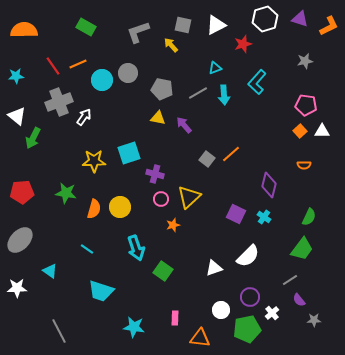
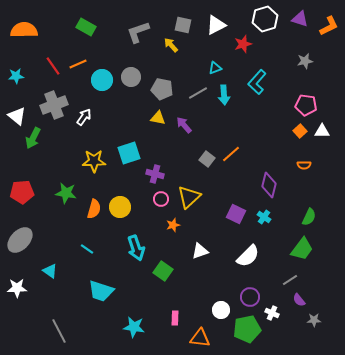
gray circle at (128, 73): moved 3 px right, 4 px down
gray cross at (59, 102): moved 5 px left, 3 px down
white triangle at (214, 268): moved 14 px left, 17 px up
white cross at (272, 313): rotated 24 degrees counterclockwise
